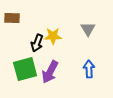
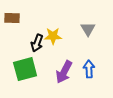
purple arrow: moved 14 px right
